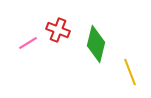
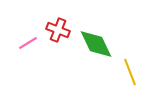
green diamond: rotated 39 degrees counterclockwise
